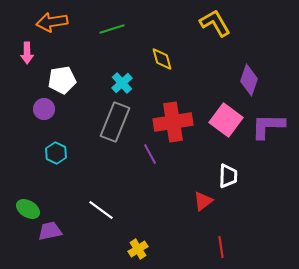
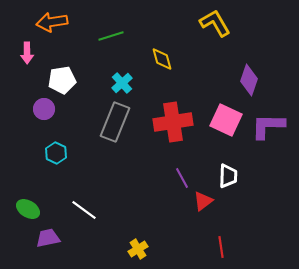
green line: moved 1 px left, 7 px down
pink square: rotated 12 degrees counterclockwise
purple line: moved 32 px right, 24 px down
white line: moved 17 px left
purple trapezoid: moved 2 px left, 7 px down
